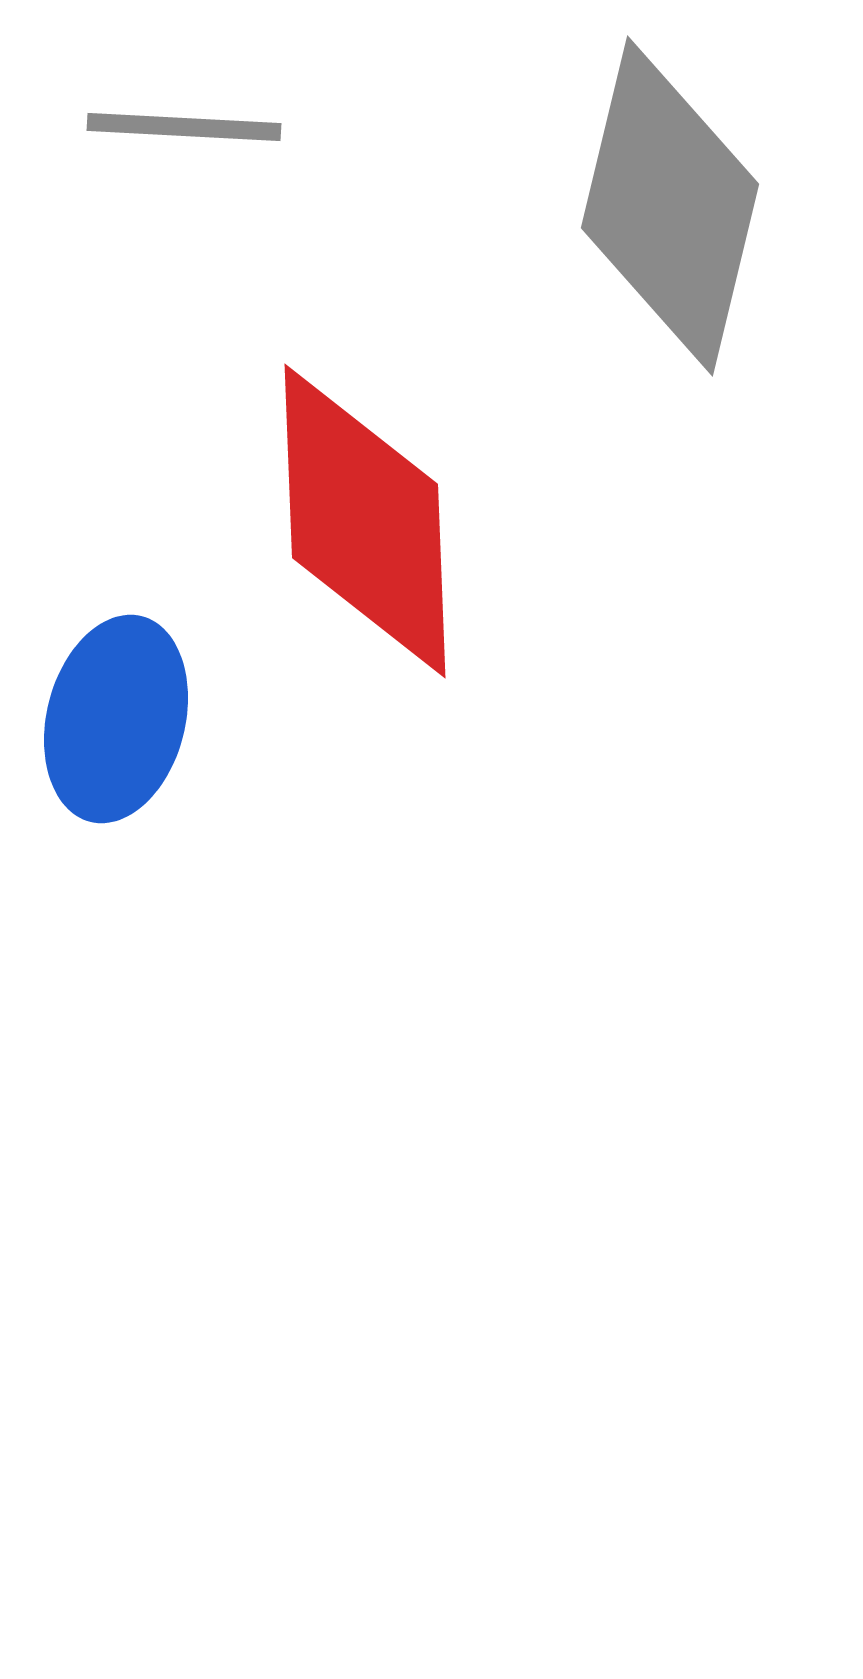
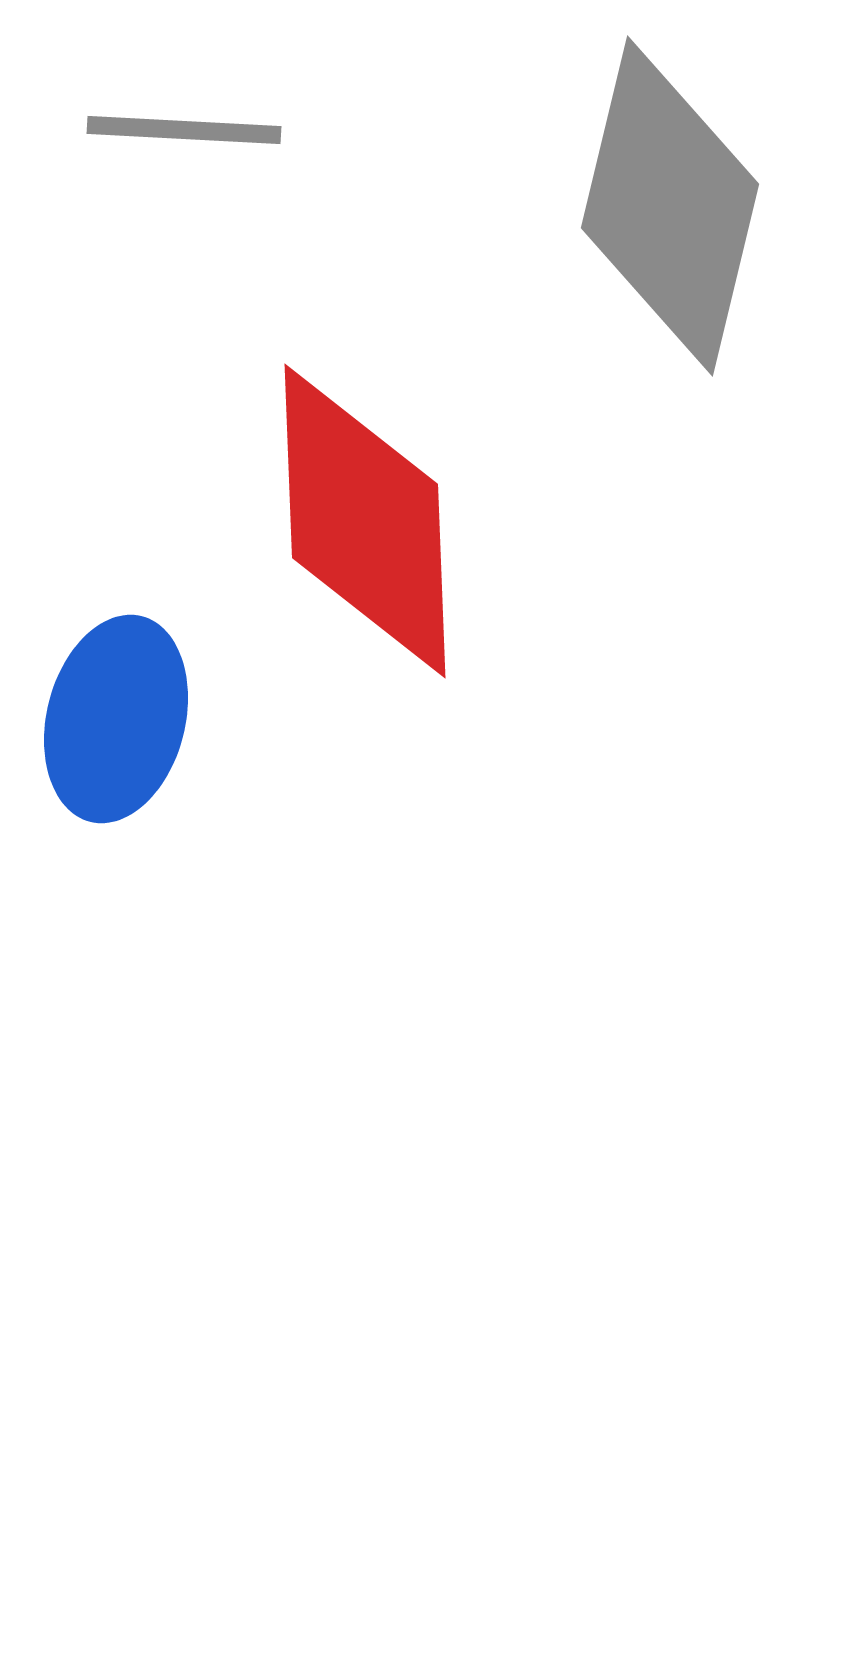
gray line: moved 3 px down
